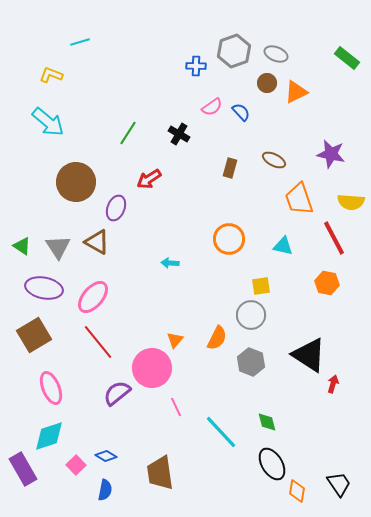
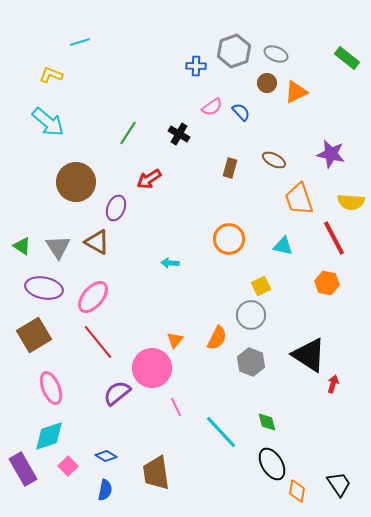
yellow square at (261, 286): rotated 18 degrees counterclockwise
pink square at (76, 465): moved 8 px left, 1 px down
brown trapezoid at (160, 473): moved 4 px left
